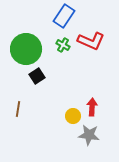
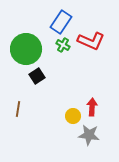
blue rectangle: moved 3 px left, 6 px down
